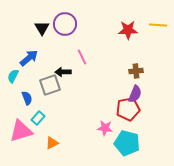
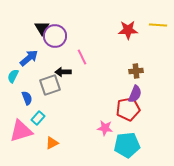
purple circle: moved 10 px left, 12 px down
cyan pentagon: moved 2 px down; rotated 20 degrees counterclockwise
